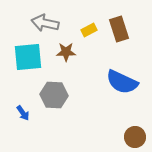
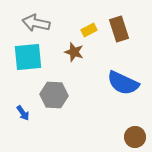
gray arrow: moved 9 px left
brown star: moved 8 px right; rotated 18 degrees clockwise
blue semicircle: moved 1 px right, 1 px down
